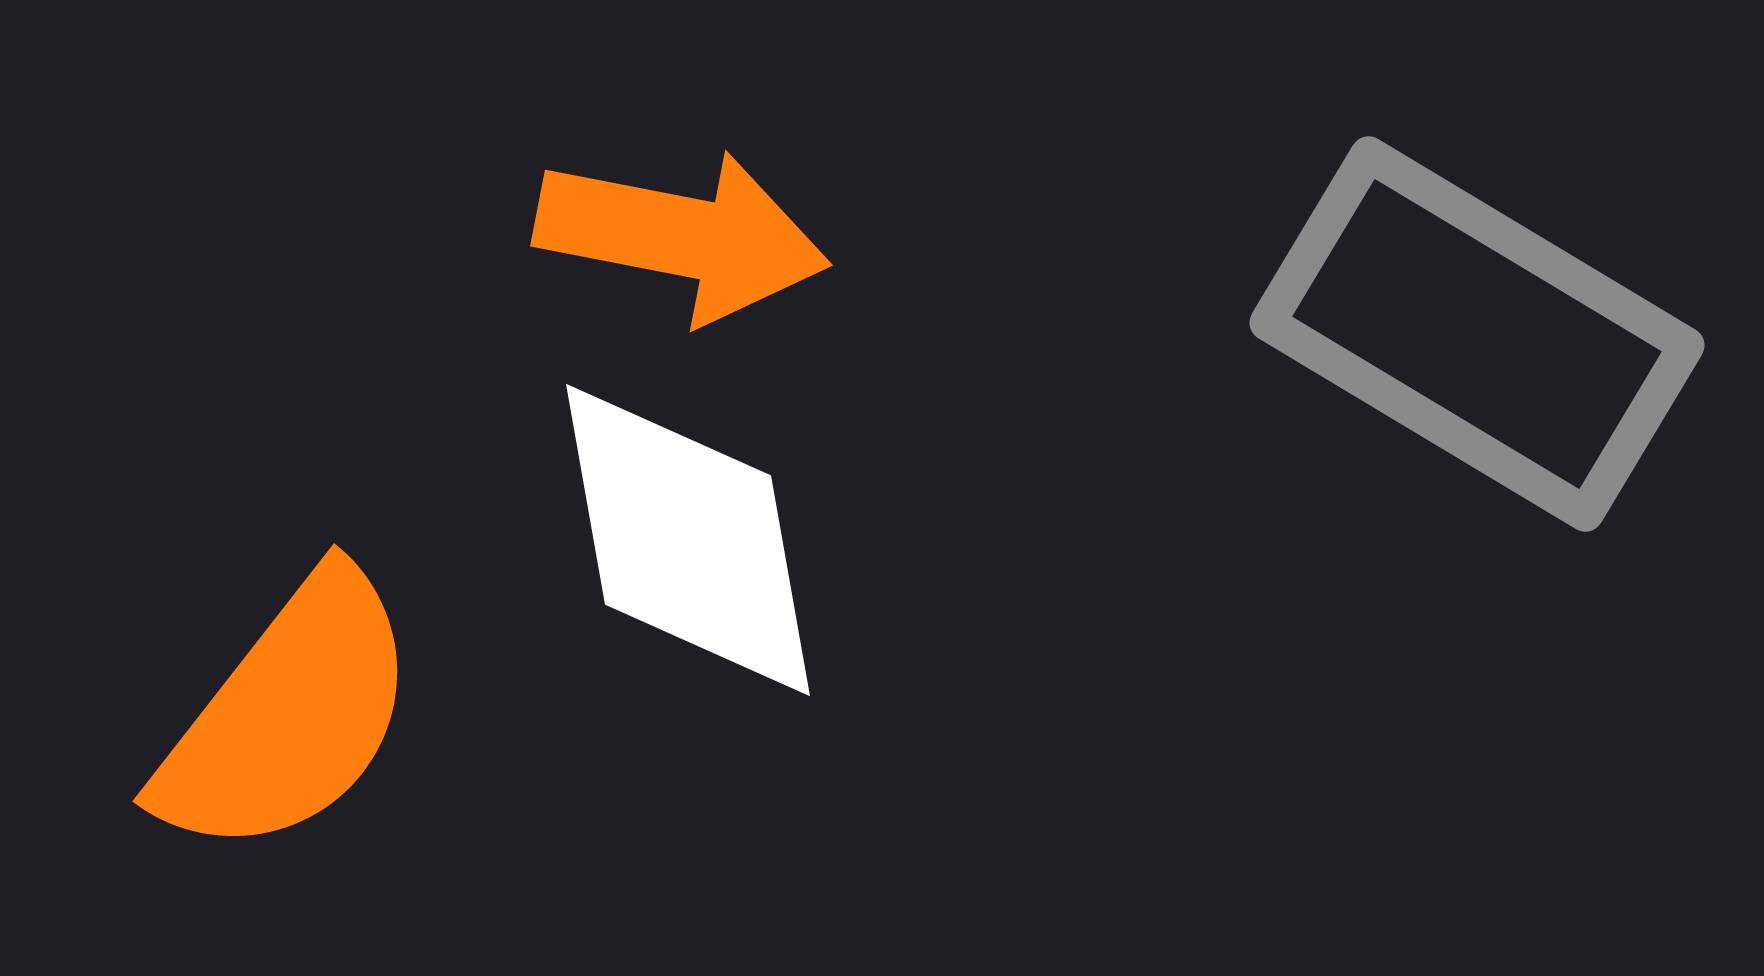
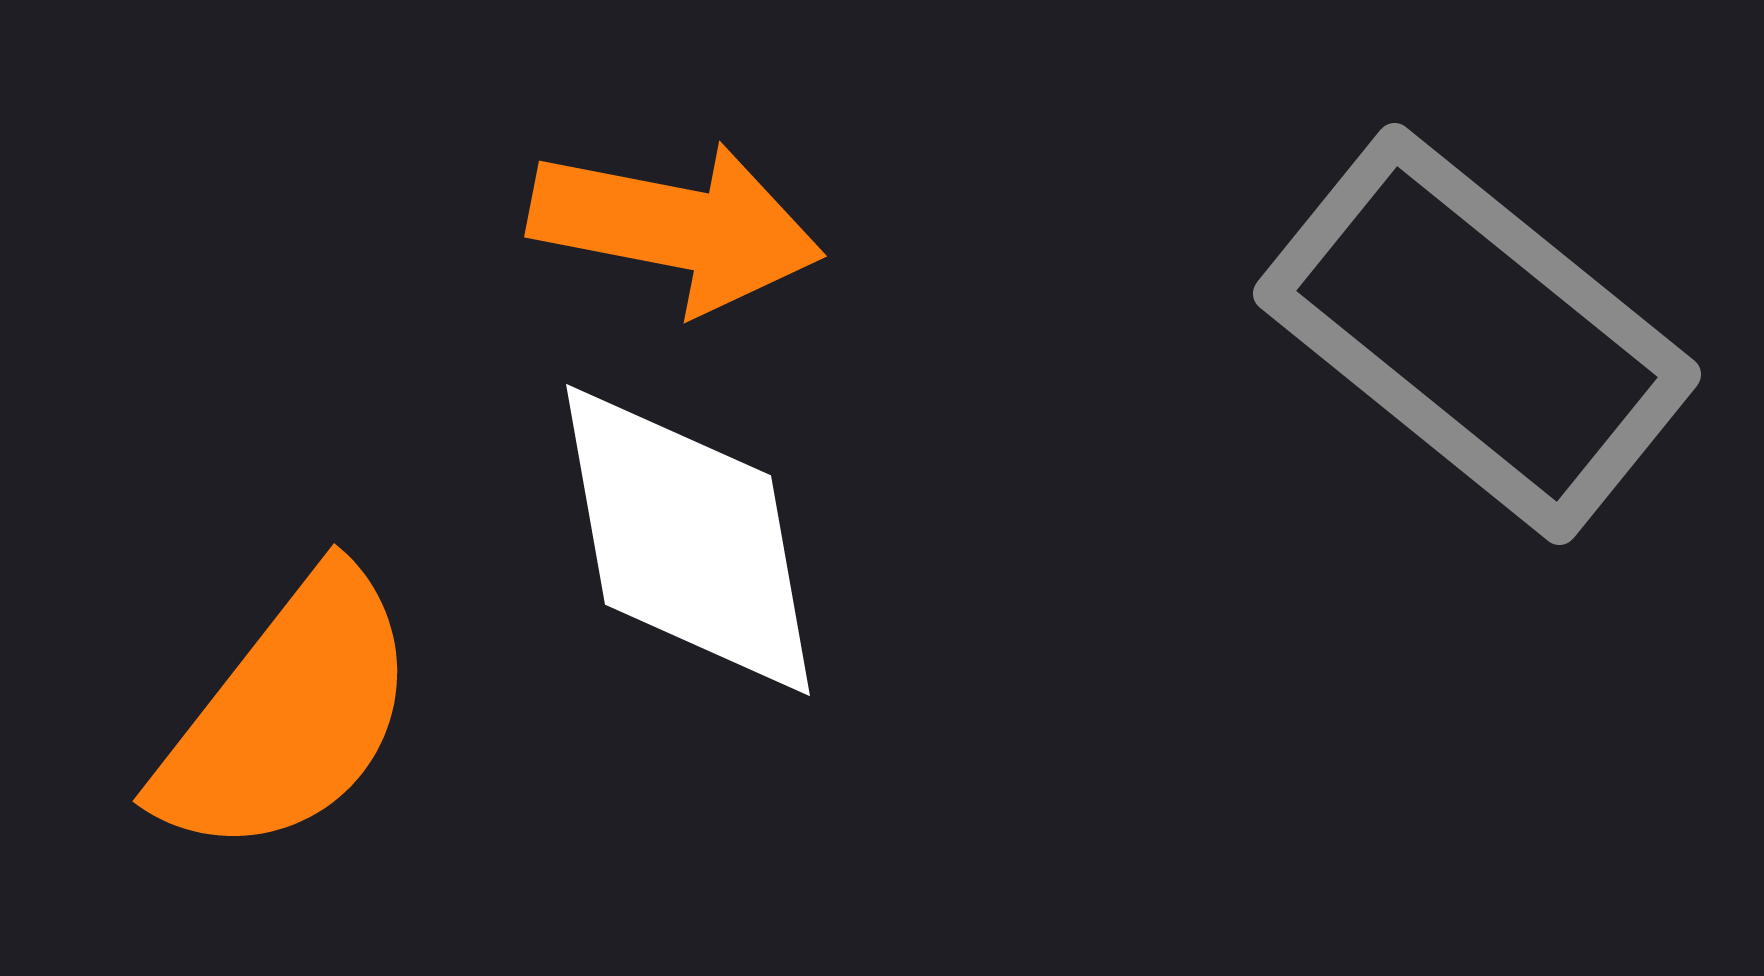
orange arrow: moved 6 px left, 9 px up
gray rectangle: rotated 8 degrees clockwise
